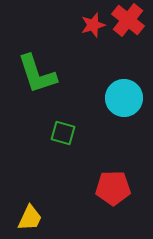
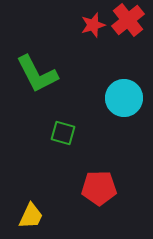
red cross: rotated 12 degrees clockwise
green L-shape: rotated 9 degrees counterclockwise
red pentagon: moved 14 px left
yellow trapezoid: moved 1 px right, 2 px up
